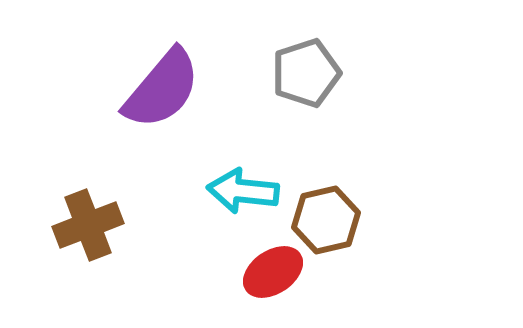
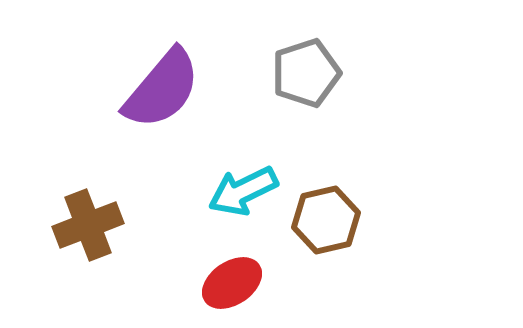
cyan arrow: rotated 32 degrees counterclockwise
red ellipse: moved 41 px left, 11 px down
